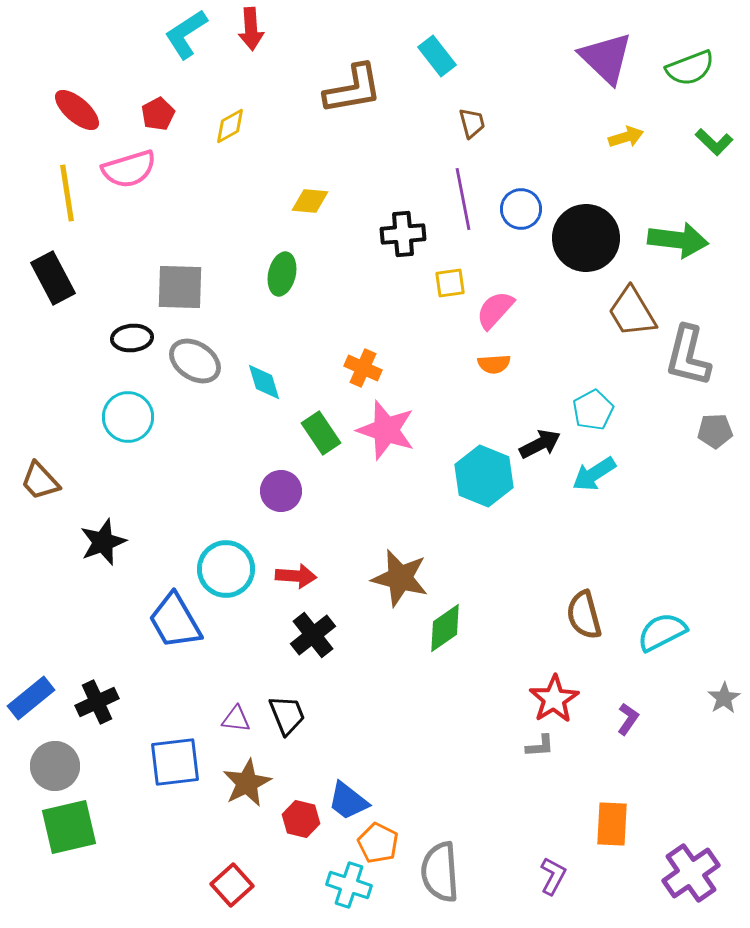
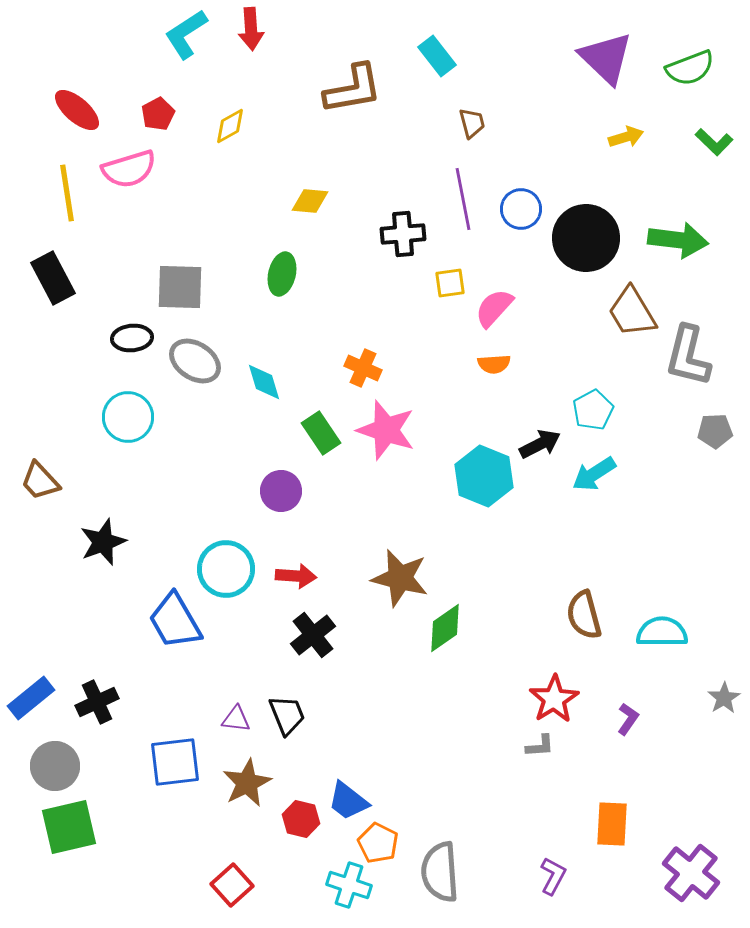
pink semicircle at (495, 310): moved 1 px left, 2 px up
cyan semicircle at (662, 632): rotated 27 degrees clockwise
purple cross at (691, 873): rotated 16 degrees counterclockwise
